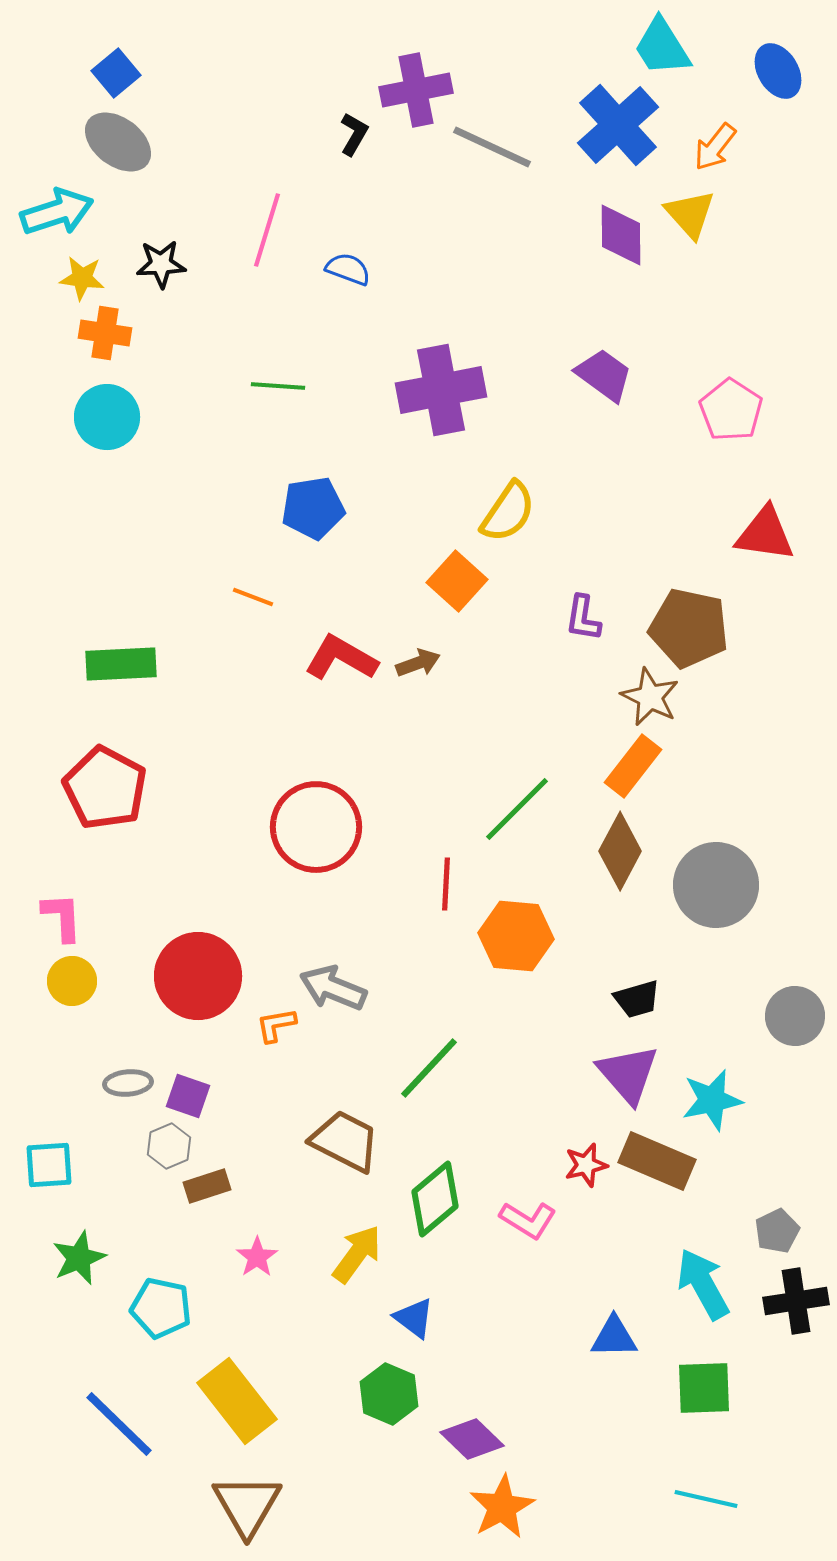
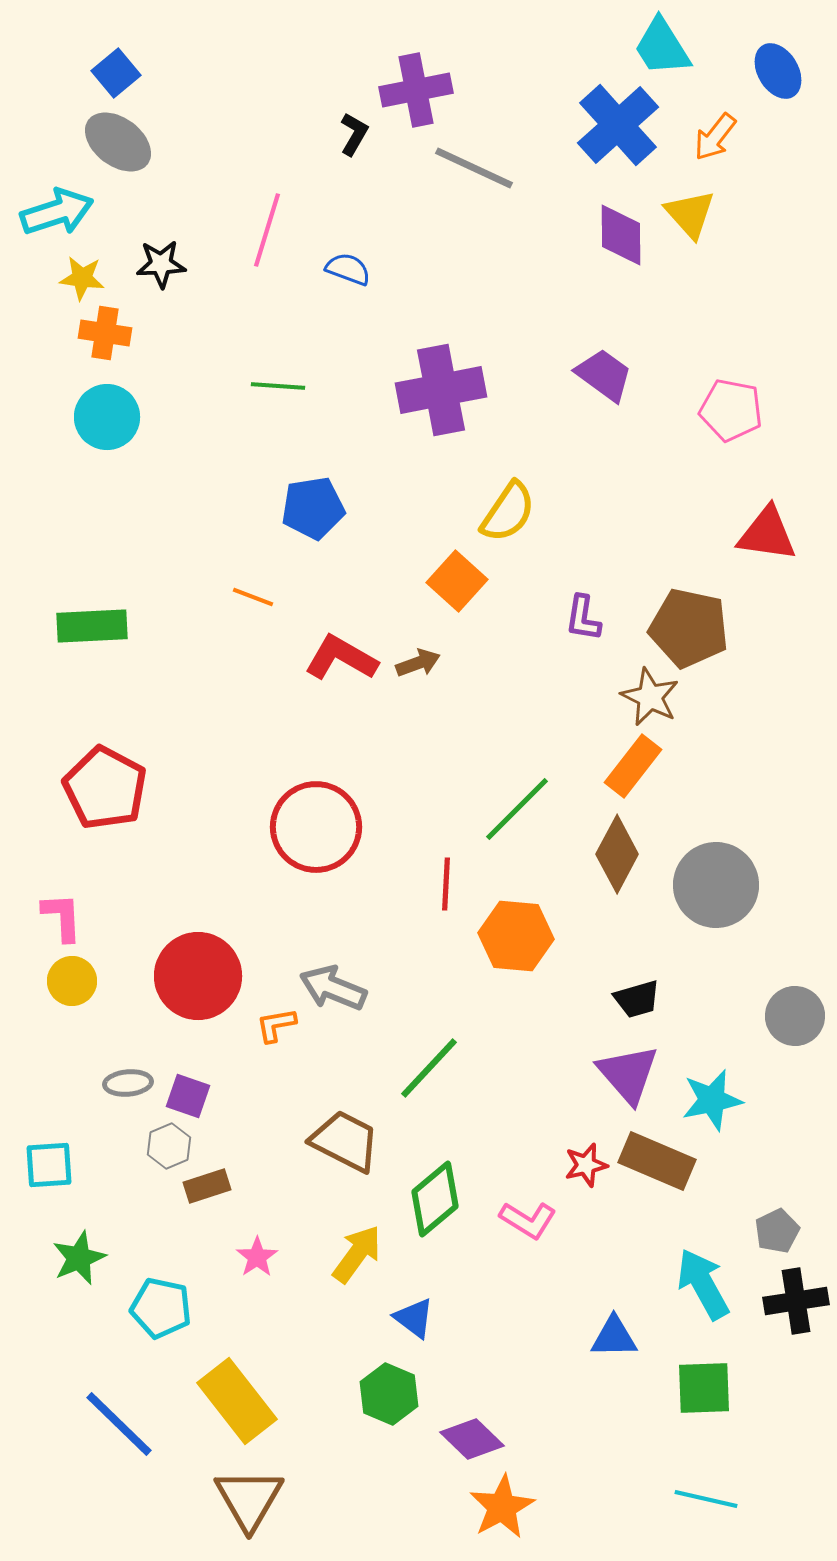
gray line at (492, 147): moved 18 px left, 21 px down
orange arrow at (715, 147): moved 10 px up
pink pentagon at (731, 410): rotated 22 degrees counterclockwise
red triangle at (765, 534): moved 2 px right
green rectangle at (121, 664): moved 29 px left, 38 px up
brown diamond at (620, 851): moved 3 px left, 3 px down
brown triangle at (247, 1505): moved 2 px right, 6 px up
